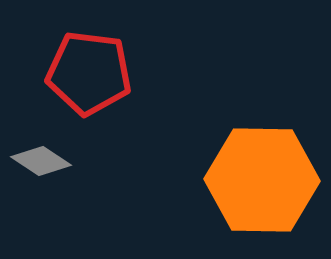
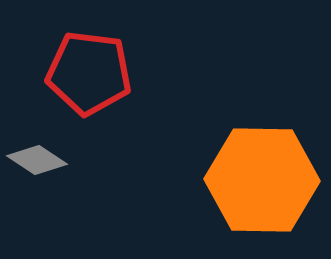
gray diamond: moved 4 px left, 1 px up
